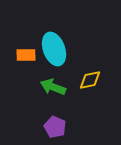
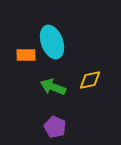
cyan ellipse: moved 2 px left, 7 px up
